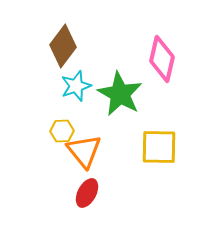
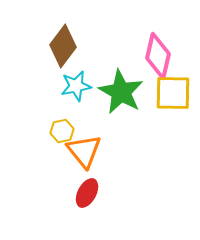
pink diamond: moved 4 px left, 3 px up
cyan star: rotated 8 degrees clockwise
green star: moved 1 px right, 2 px up
yellow hexagon: rotated 10 degrees counterclockwise
yellow square: moved 14 px right, 54 px up
